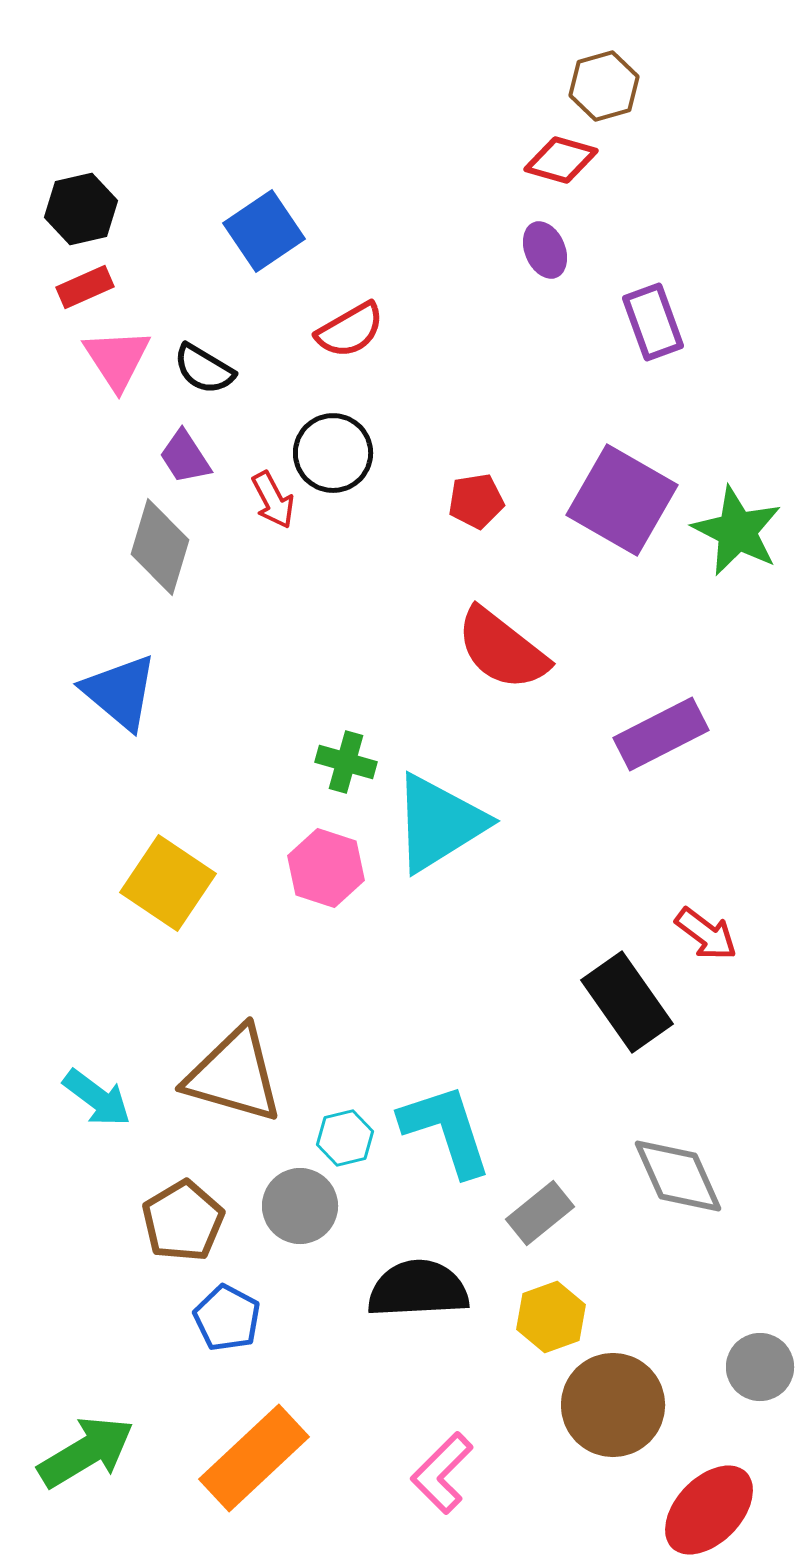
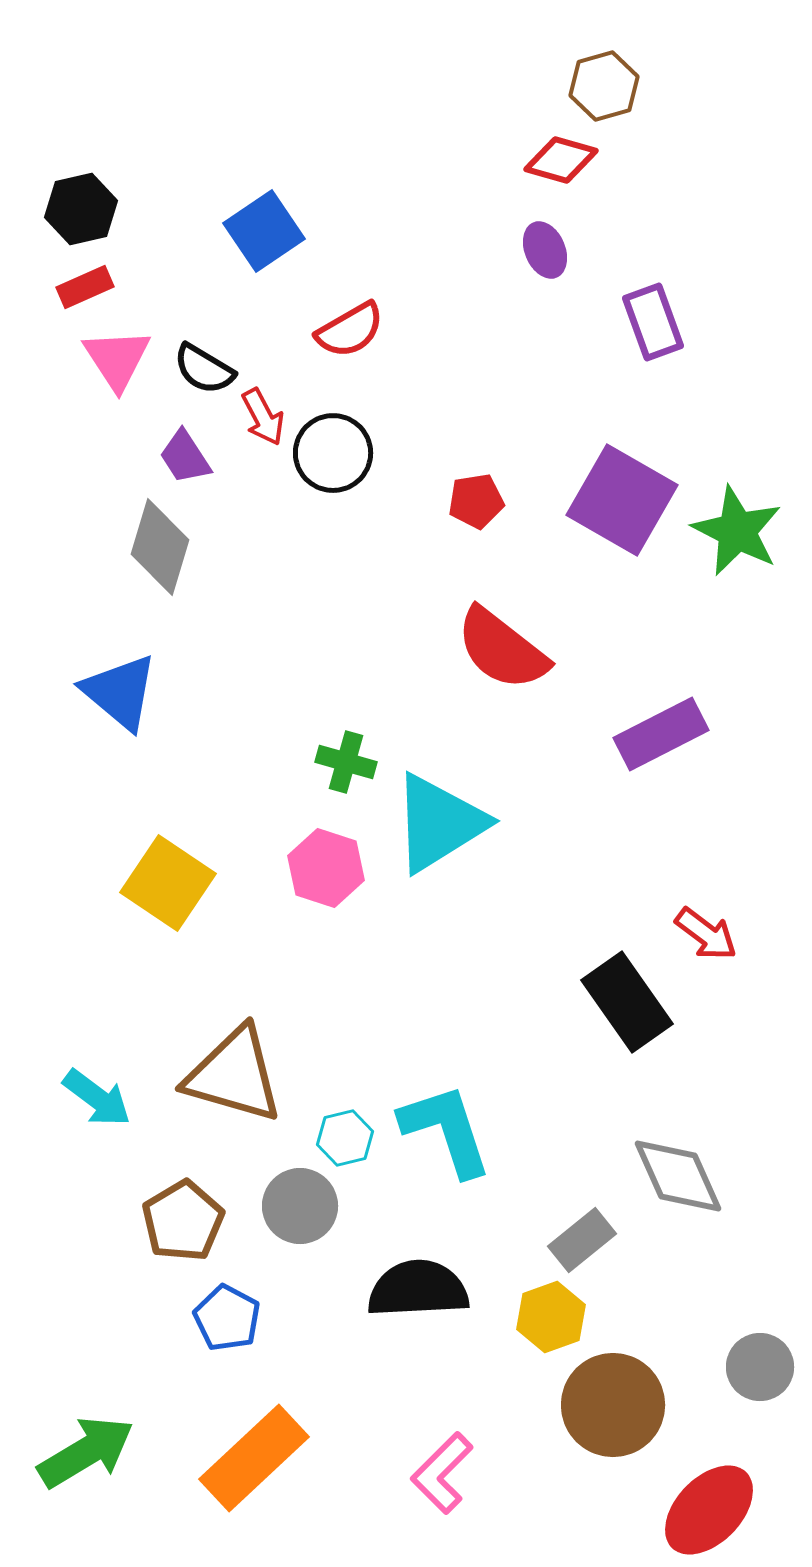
red arrow at (273, 500): moved 10 px left, 83 px up
gray rectangle at (540, 1213): moved 42 px right, 27 px down
